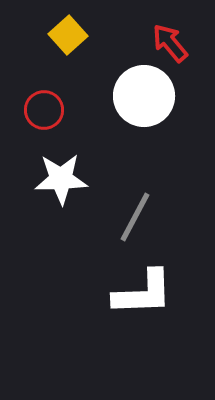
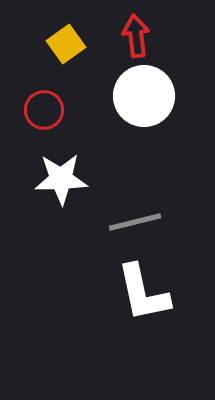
yellow square: moved 2 px left, 9 px down; rotated 6 degrees clockwise
red arrow: moved 34 px left, 7 px up; rotated 33 degrees clockwise
gray line: moved 5 px down; rotated 48 degrees clockwise
white L-shape: rotated 80 degrees clockwise
